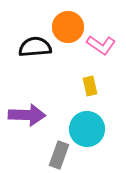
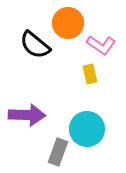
orange circle: moved 4 px up
black semicircle: moved 2 px up; rotated 136 degrees counterclockwise
yellow rectangle: moved 12 px up
gray rectangle: moved 1 px left, 3 px up
